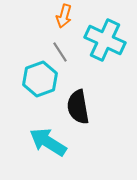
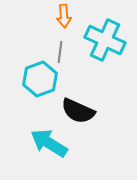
orange arrow: rotated 20 degrees counterclockwise
gray line: rotated 40 degrees clockwise
black semicircle: moved 4 px down; rotated 56 degrees counterclockwise
cyan arrow: moved 1 px right, 1 px down
